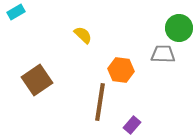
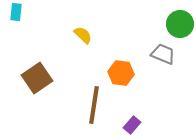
cyan rectangle: rotated 54 degrees counterclockwise
green circle: moved 1 px right, 4 px up
gray trapezoid: rotated 20 degrees clockwise
orange hexagon: moved 3 px down
brown square: moved 2 px up
brown line: moved 6 px left, 3 px down
